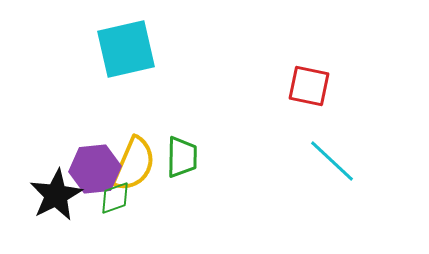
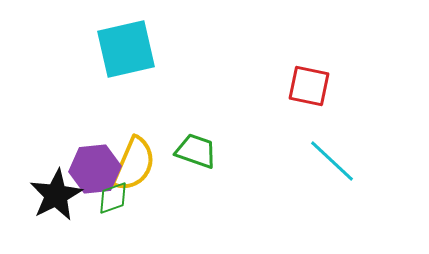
green trapezoid: moved 14 px right, 6 px up; rotated 72 degrees counterclockwise
green diamond: moved 2 px left
